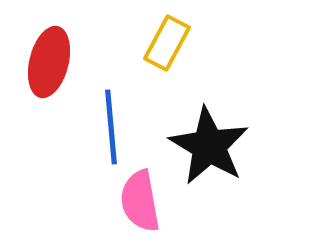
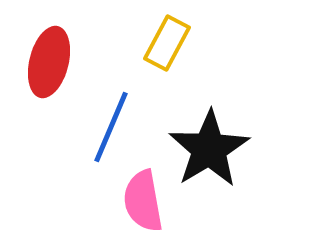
blue line: rotated 28 degrees clockwise
black star: moved 3 px down; rotated 10 degrees clockwise
pink semicircle: moved 3 px right
